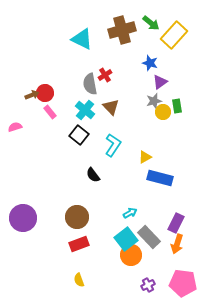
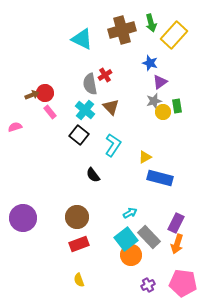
green arrow: rotated 36 degrees clockwise
